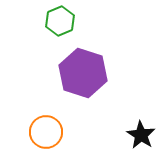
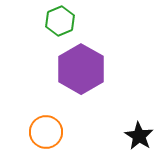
purple hexagon: moved 2 px left, 4 px up; rotated 12 degrees clockwise
black star: moved 2 px left, 1 px down
